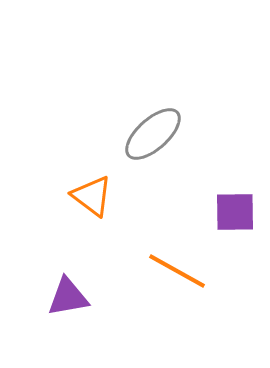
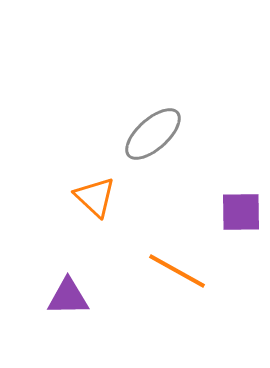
orange triangle: moved 3 px right, 1 px down; rotated 6 degrees clockwise
purple square: moved 6 px right
purple triangle: rotated 9 degrees clockwise
